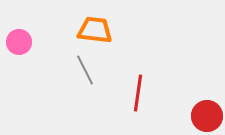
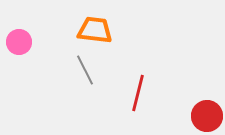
red line: rotated 6 degrees clockwise
